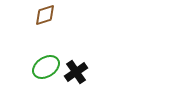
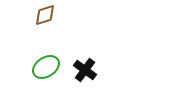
black cross: moved 9 px right, 2 px up; rotated 20 degrees counterclockwise
